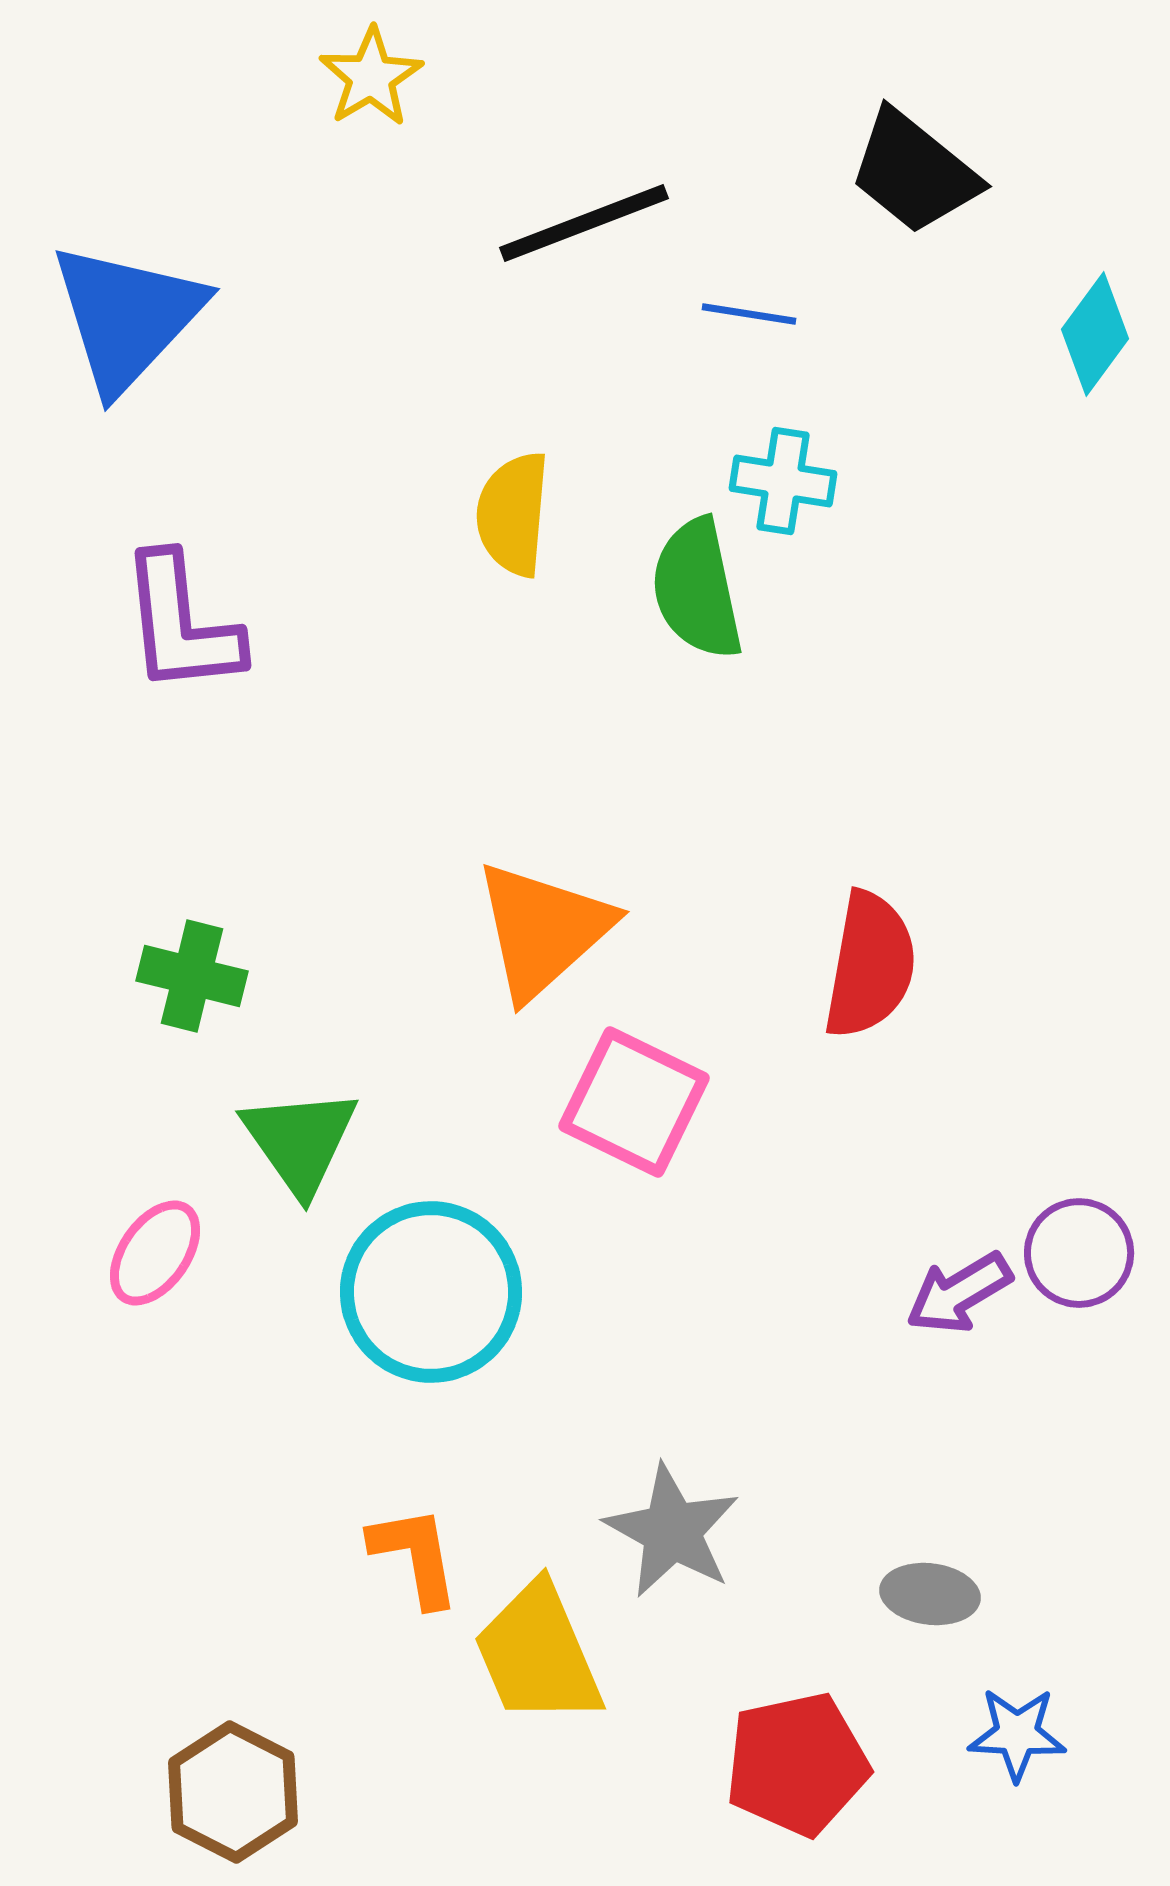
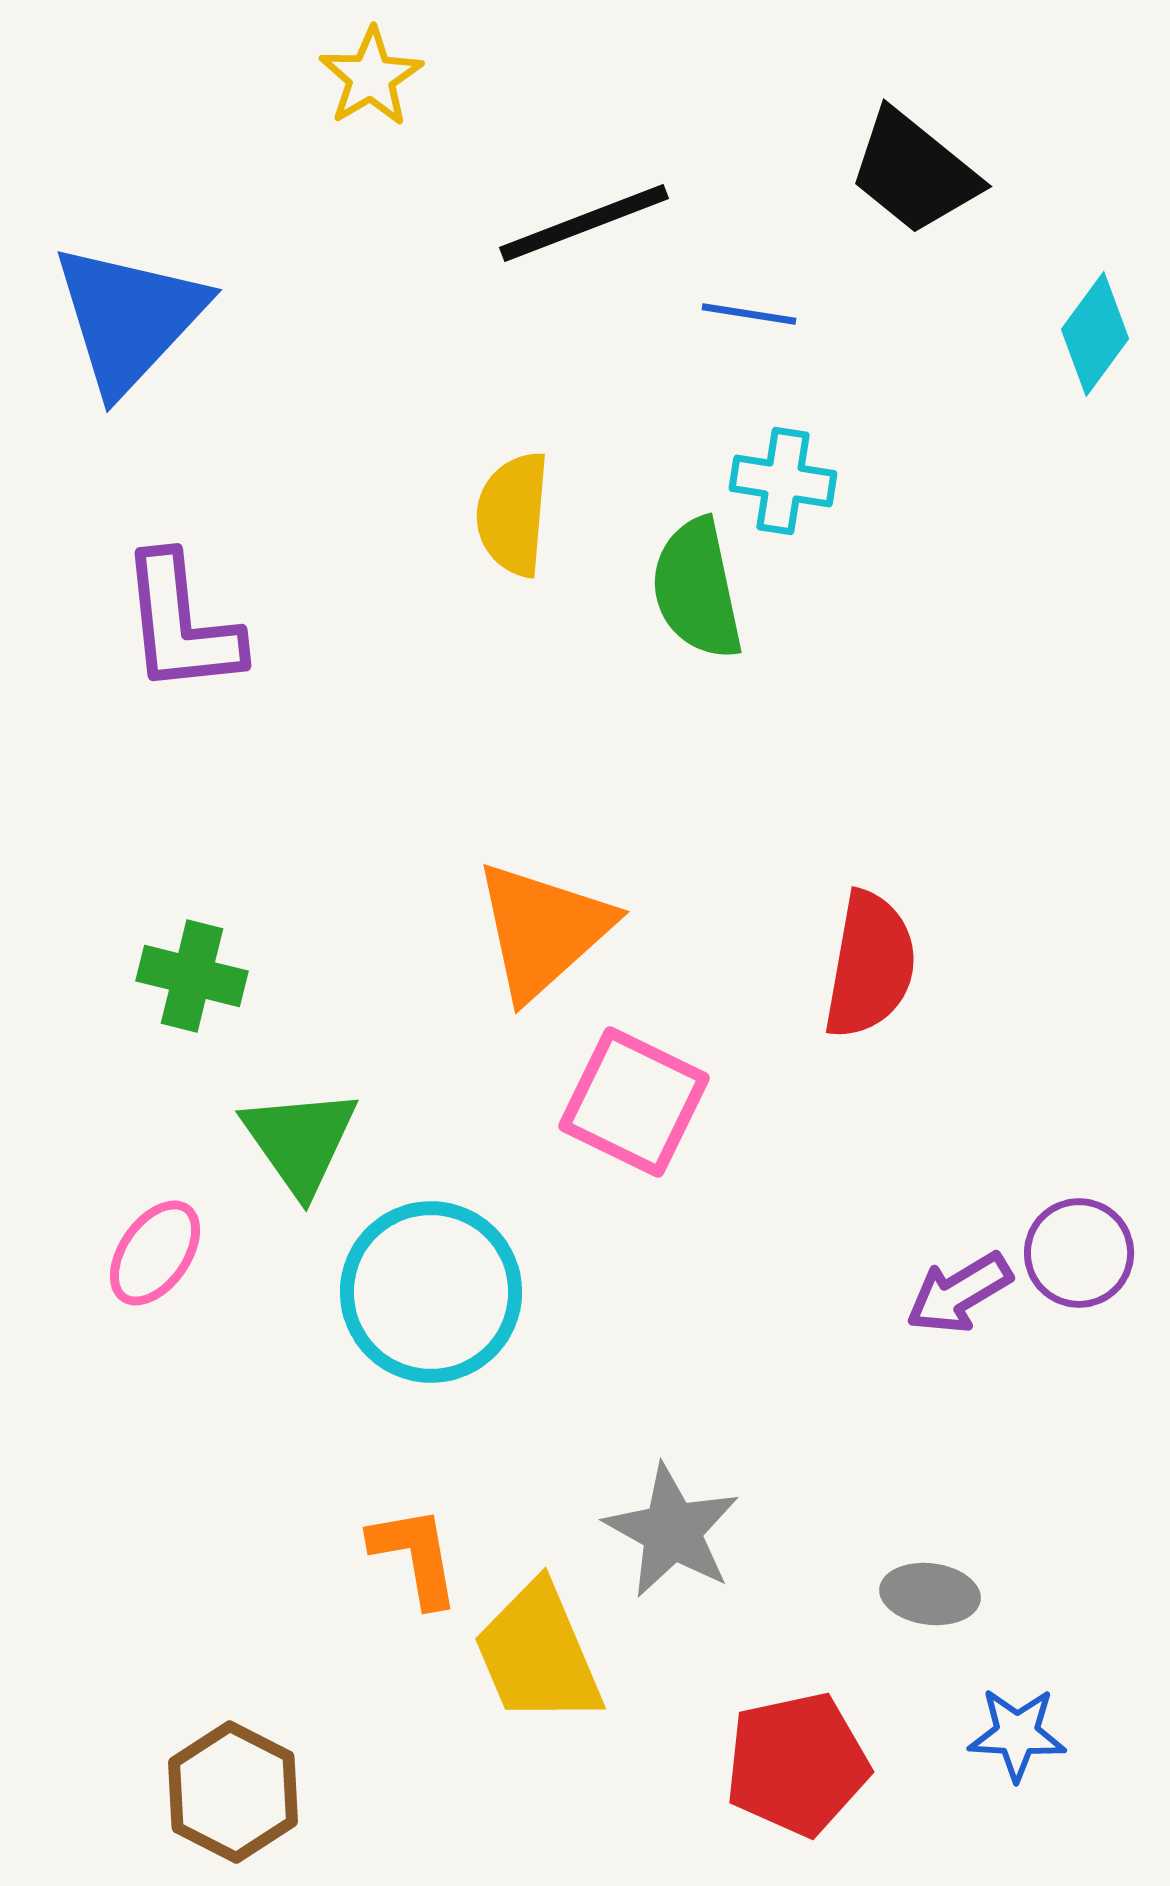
blue triangle: moved 2 px right, 1 px down
